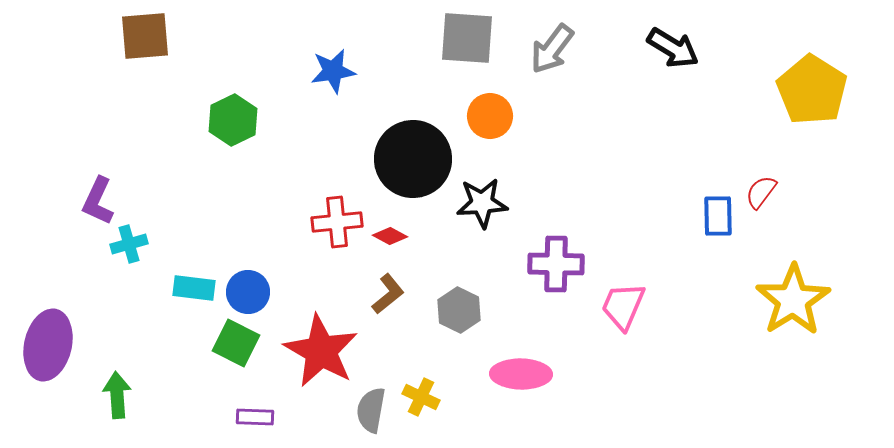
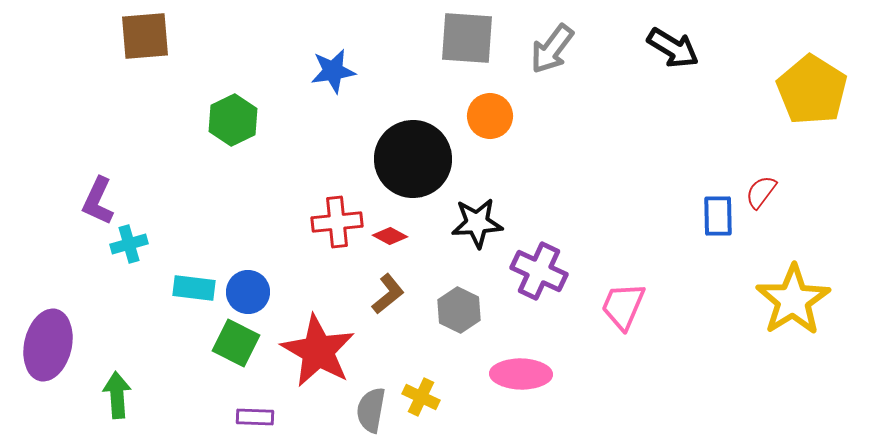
black star: moved 5 px left, 20 px down
purple cross: moved 17 px left, 7 px down; rotated 24 degrees clockwise
red star: moved 3 px left
